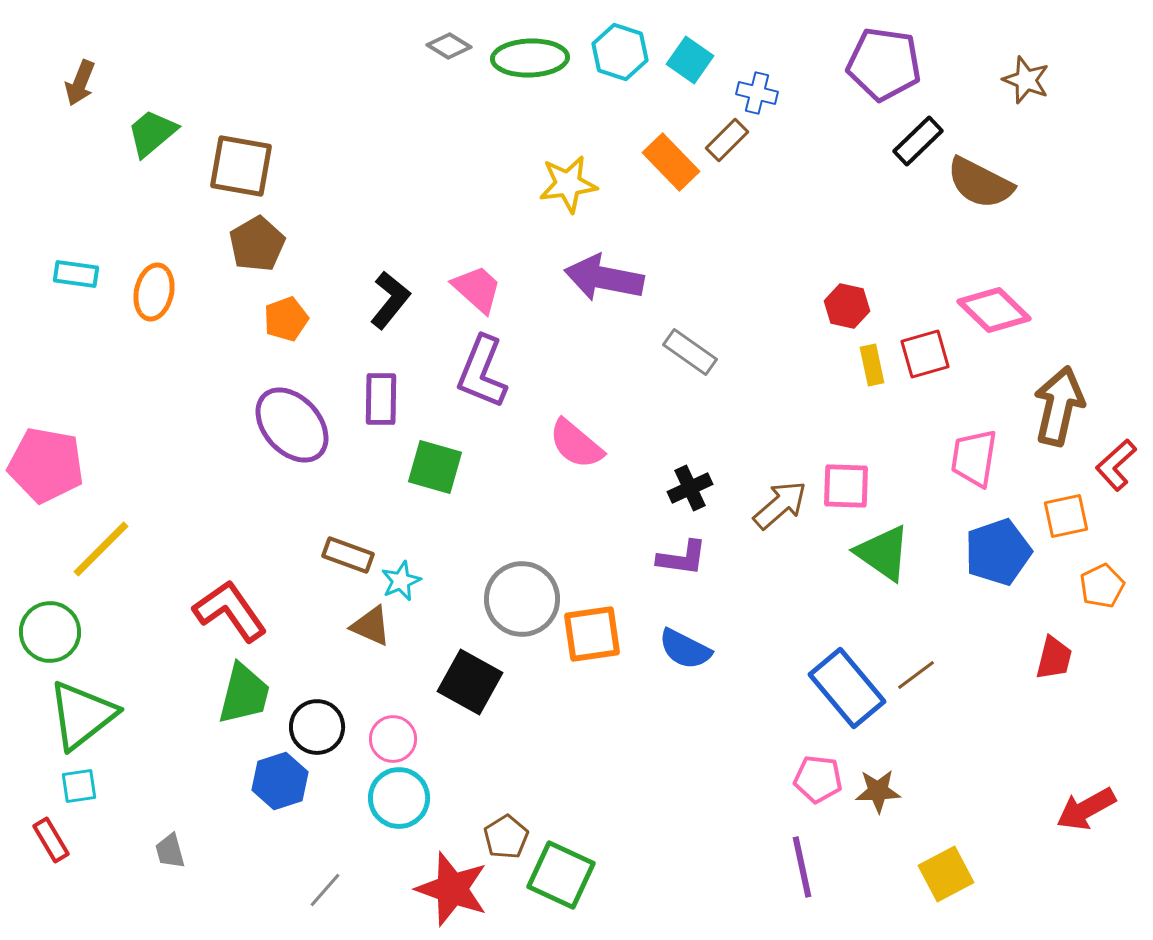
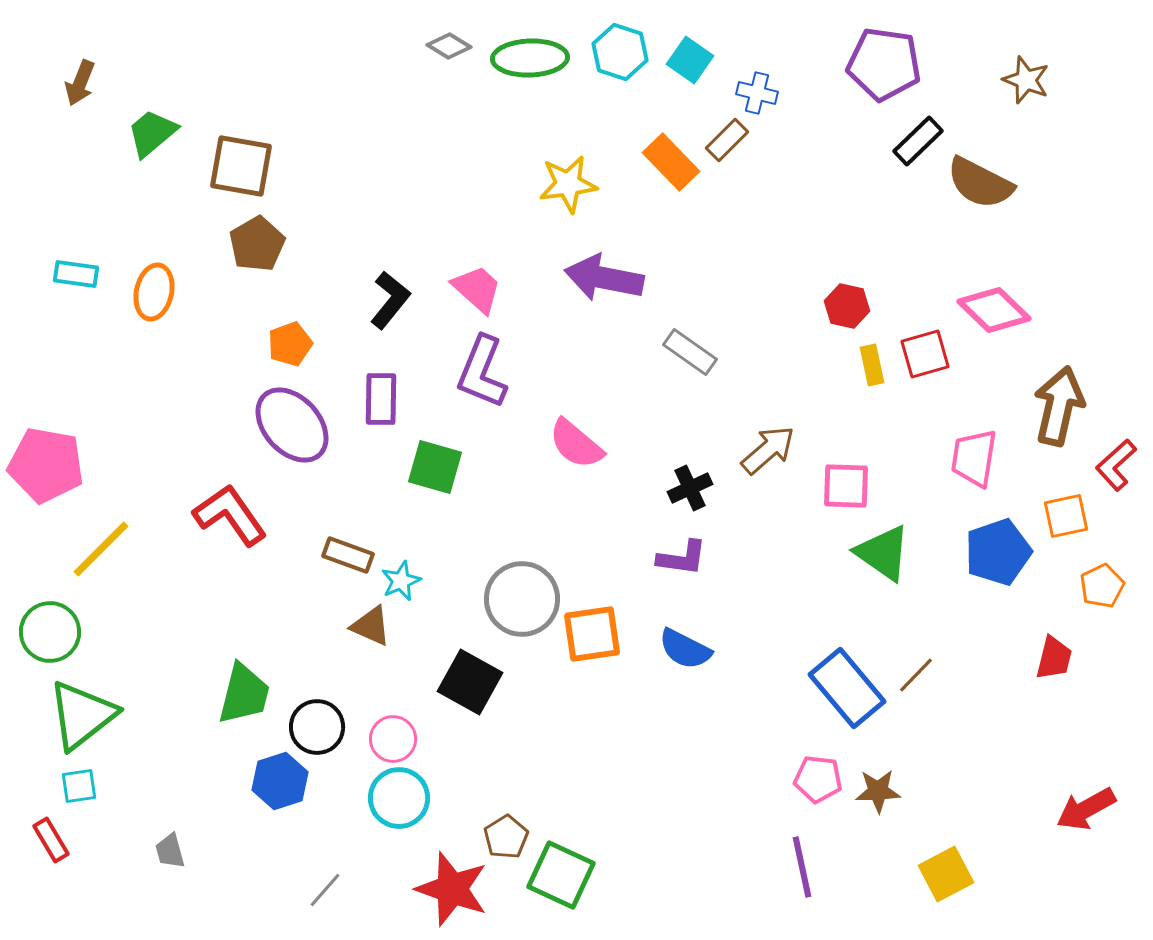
orange pentagon at (286, 319): moved 4 px right, 25 px down
brown arrow at (780, 505): moved 12 px left, 55 px up
red L-shape at (230, 611): moved 96 px up
brown line at (916, 675): rotated 9 degrees counterclockwise
